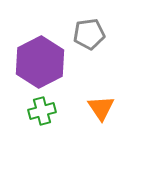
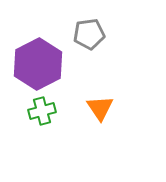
purple hexagon: moved 2 px left, 2 px down
orange triangle: moved 1 px left
